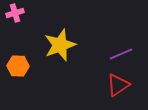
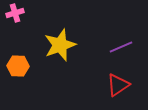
purple line: moved 7 px up
